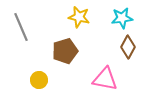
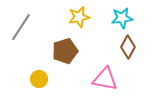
yellow star: rotated 25 degrees counterclockwise
gray line: rotated 56 degrees clockwise
yellow circle: moved 1 px up
